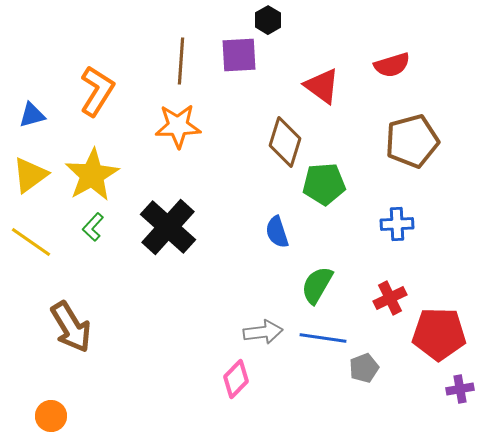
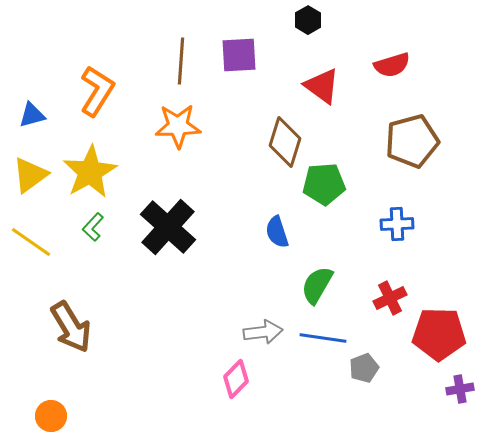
black hexagon: moved 40 px right
yellow star: moved 2 px left, 3 px up
